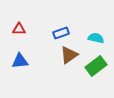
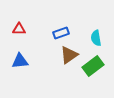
cyan semicircle: rotated 112 degrees counterclockwise
green rectangle: moved 3 px left
